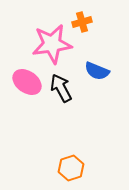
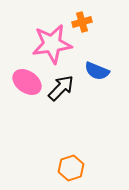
black arrow: rotated 72 degrees clockwise
